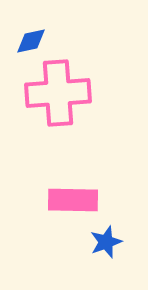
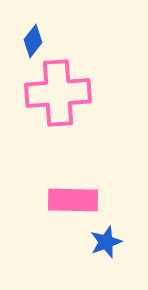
blue diamond: moved 2 px right; rotated 40 degrees counterclockwise
